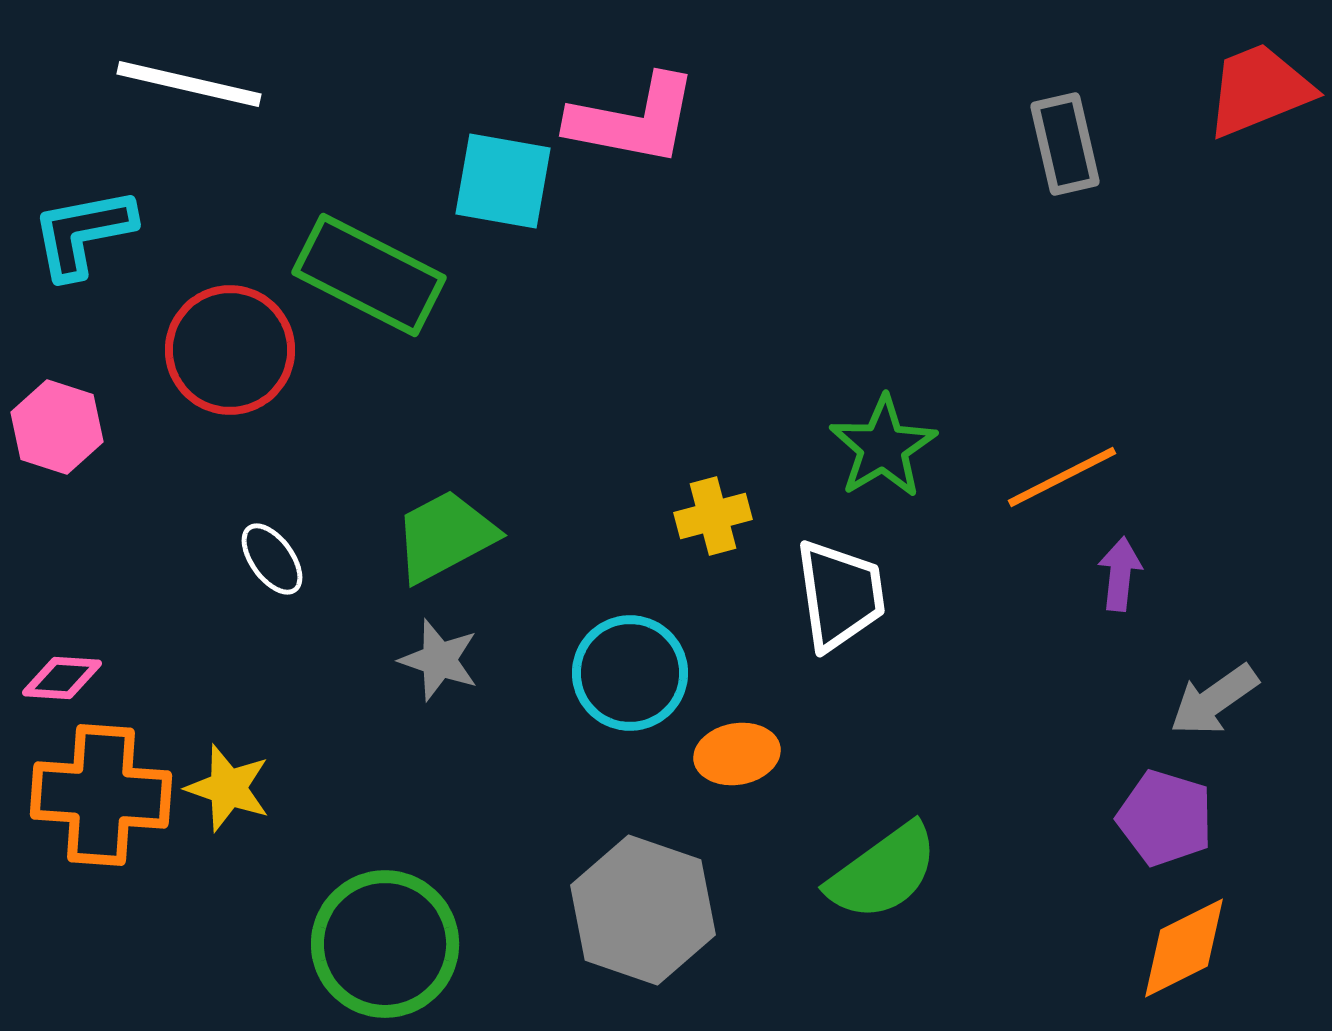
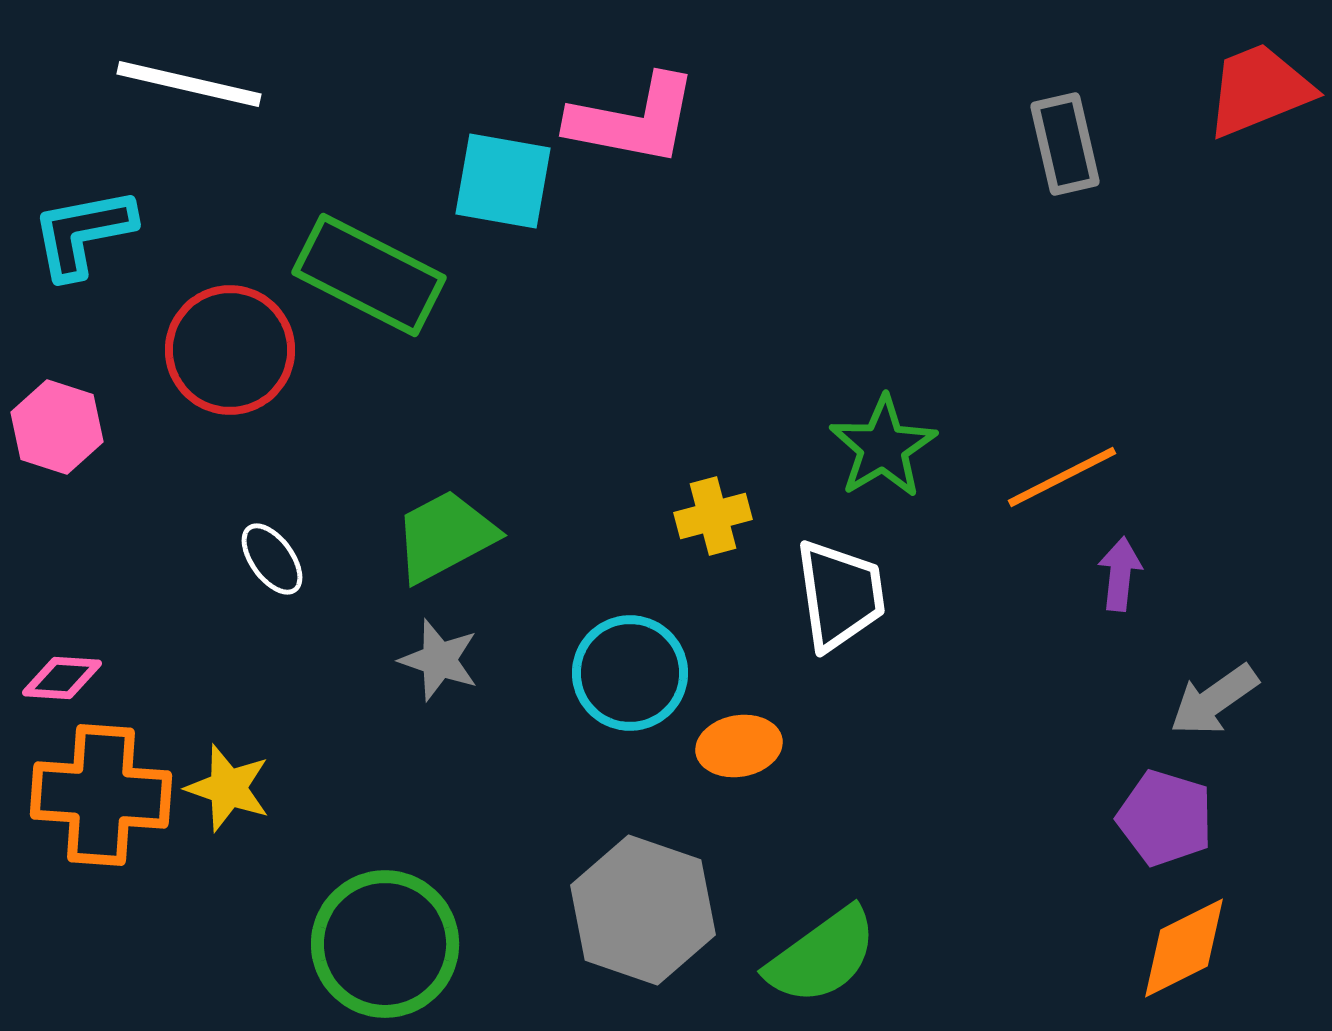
orange ellipse: moved 2 px right, 8 px up
green semicircle: moved 61 px left, 84 px down
